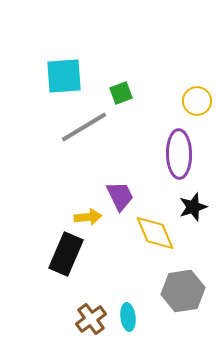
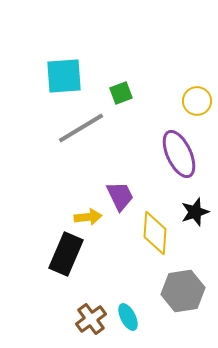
gray line: moved 3 px left, 1 px down
purple ellipse: rotated 24 degrees counterclockwise
black star: moved 2 px right, 5 px down
yellow diamond: rotated 27 degrees clockwise
cyan ellipse: rotated 20 degrees counterclockwise
